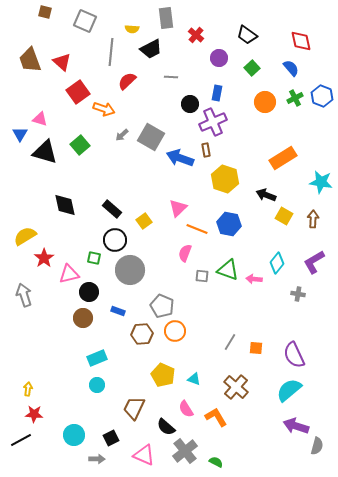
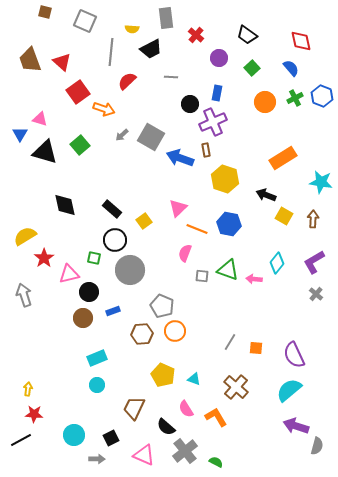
gray cross at (298, 294): moved 18 px right; rotated 32 degrees clockwise
blue rectangle at (118, 311): moved 5 px left; rotated 40 degrees counterclockwise
